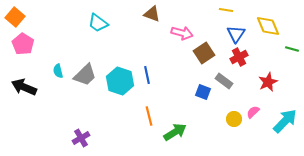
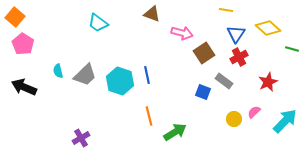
yellow diamond: moved 2 px down; rotated 25 degrees counterclockwise
pink semicircle: moved 1 px right
